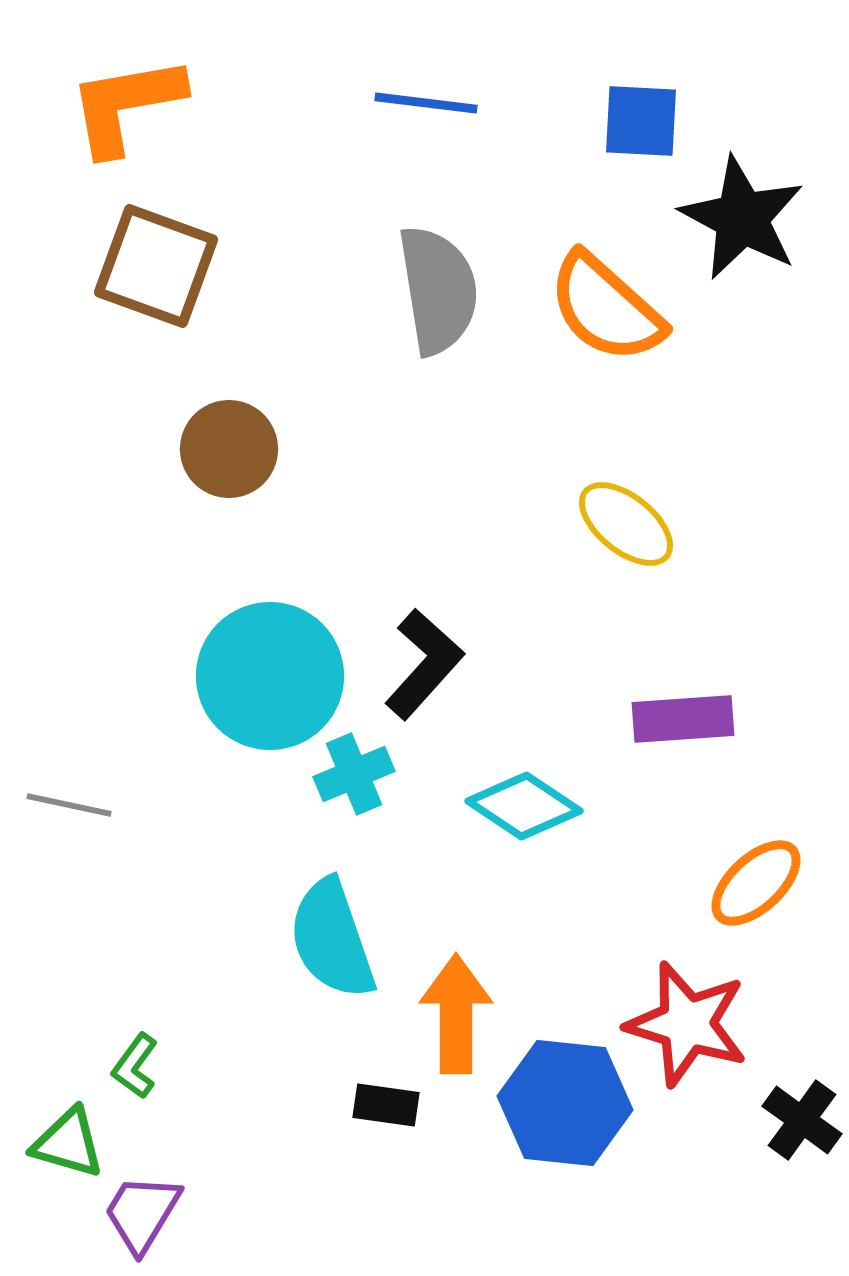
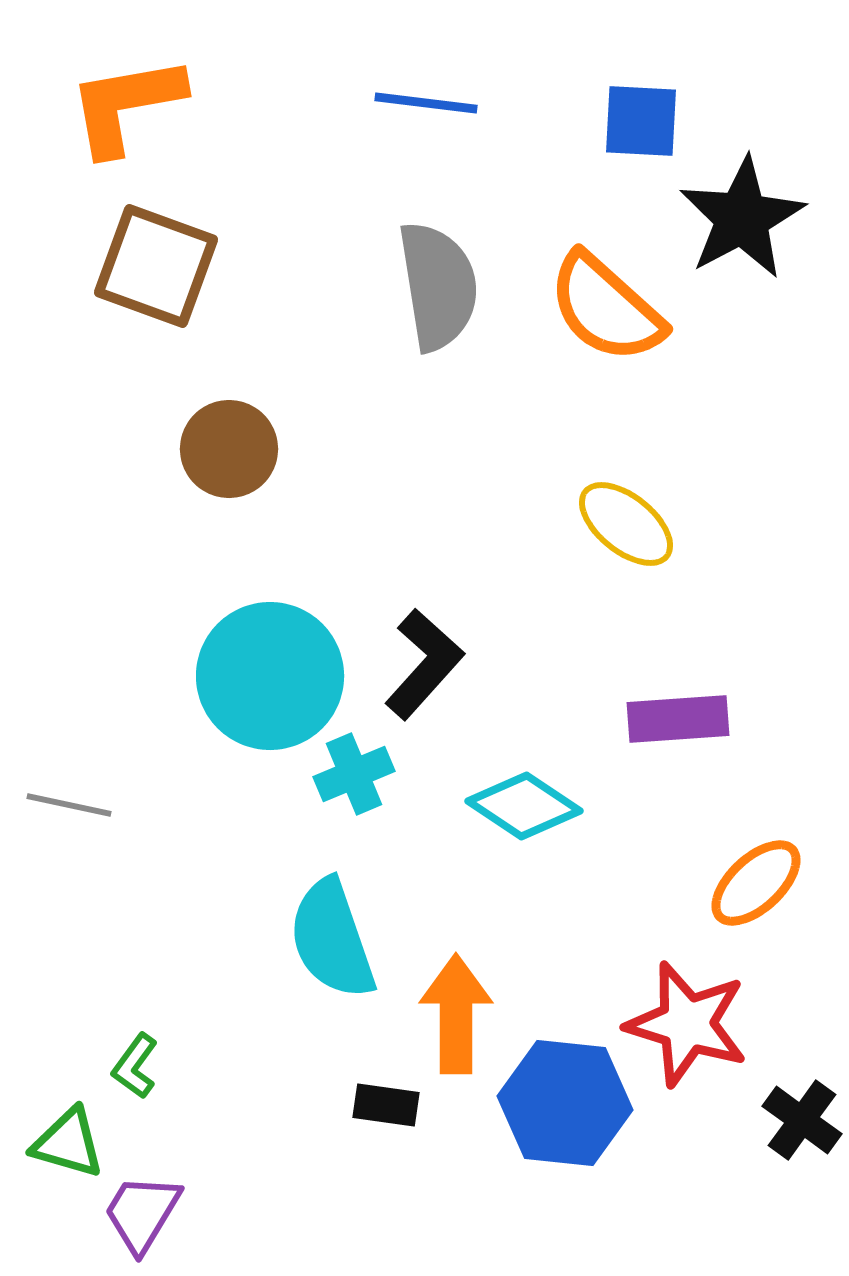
black star: rotated 16 degrees clockwise
gray semicircle: moved 4 px up
purple rectangle: moved 5 px left
